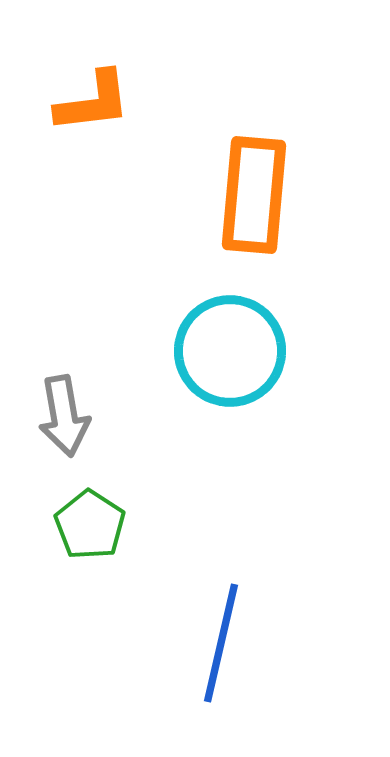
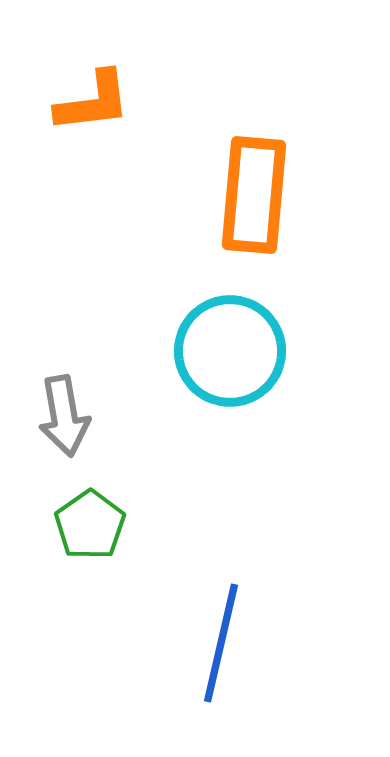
green pentagon: rotated 4 degrees clockwise
